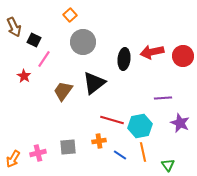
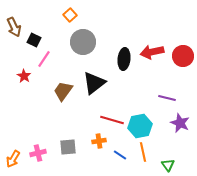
purple line: moved 4 px right; rotated 18 degrees clockwise
